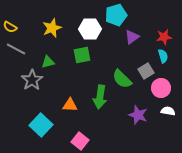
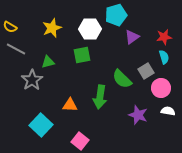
cyan semicircle: moved 1 px right, 1 px down
